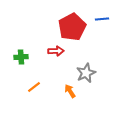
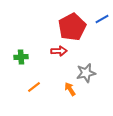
blue line: rotated 24 degrees counterclockwise
red arrow: moved 3 px right
gray star: rotated 12 degrees clockwise
orange arrow: moved 2 px up
